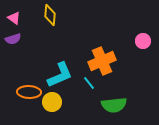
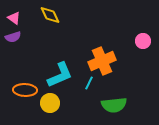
yellow diamond: rotated 30 degrees counterclockwise
purple semicircle: moved 2 px up
cyan line: rotated 64 degrees clockwise
orange ellipse: moved 4 px left, 2 px up
yellow circle: moved 2 px left, 1 px down
